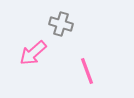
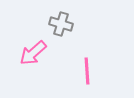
pink line: rotated 16 degrees clockwise
